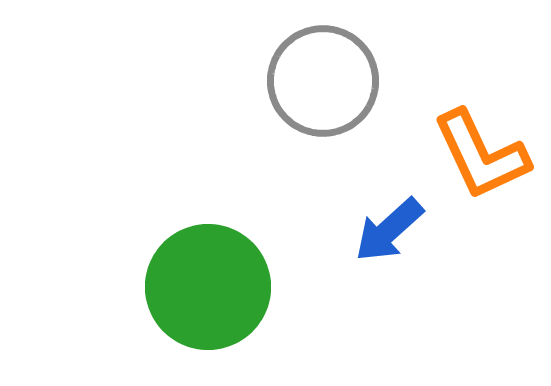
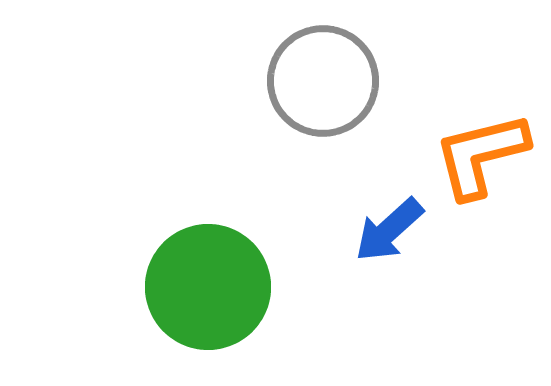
orange L-shape: rotated 101 degrees clockwise
